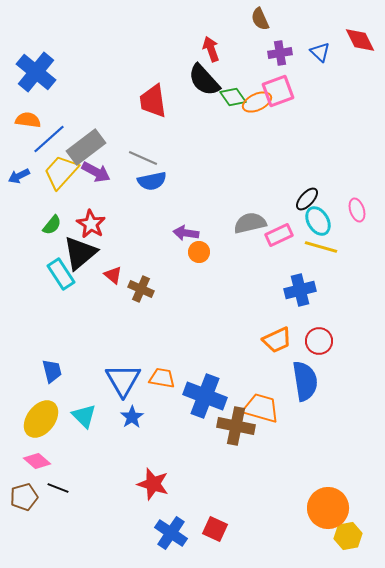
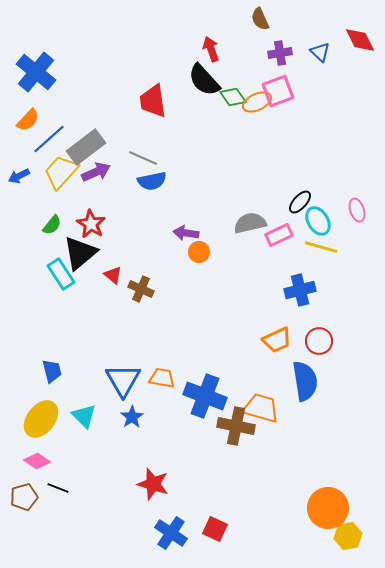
orange semicircle at (28, 120): rotated 125 degrees clockwise
purple arrow at (96, 172): rotated 52 degrees counterclockwise
black ellipse at (307, 199): moved 7 px left, 3 px down
pink diamond at (37, 461): rotated 8 degrees counterclockwise
